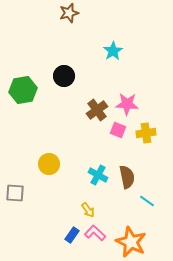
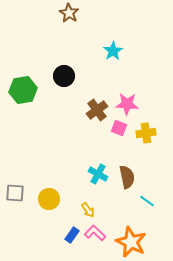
brown star: rotated 24 degrees counterclockwise
pink square: moved 1 px right, 2 px up
yellow circle: moved 35 px down
cyan cross: moved 1 px up
